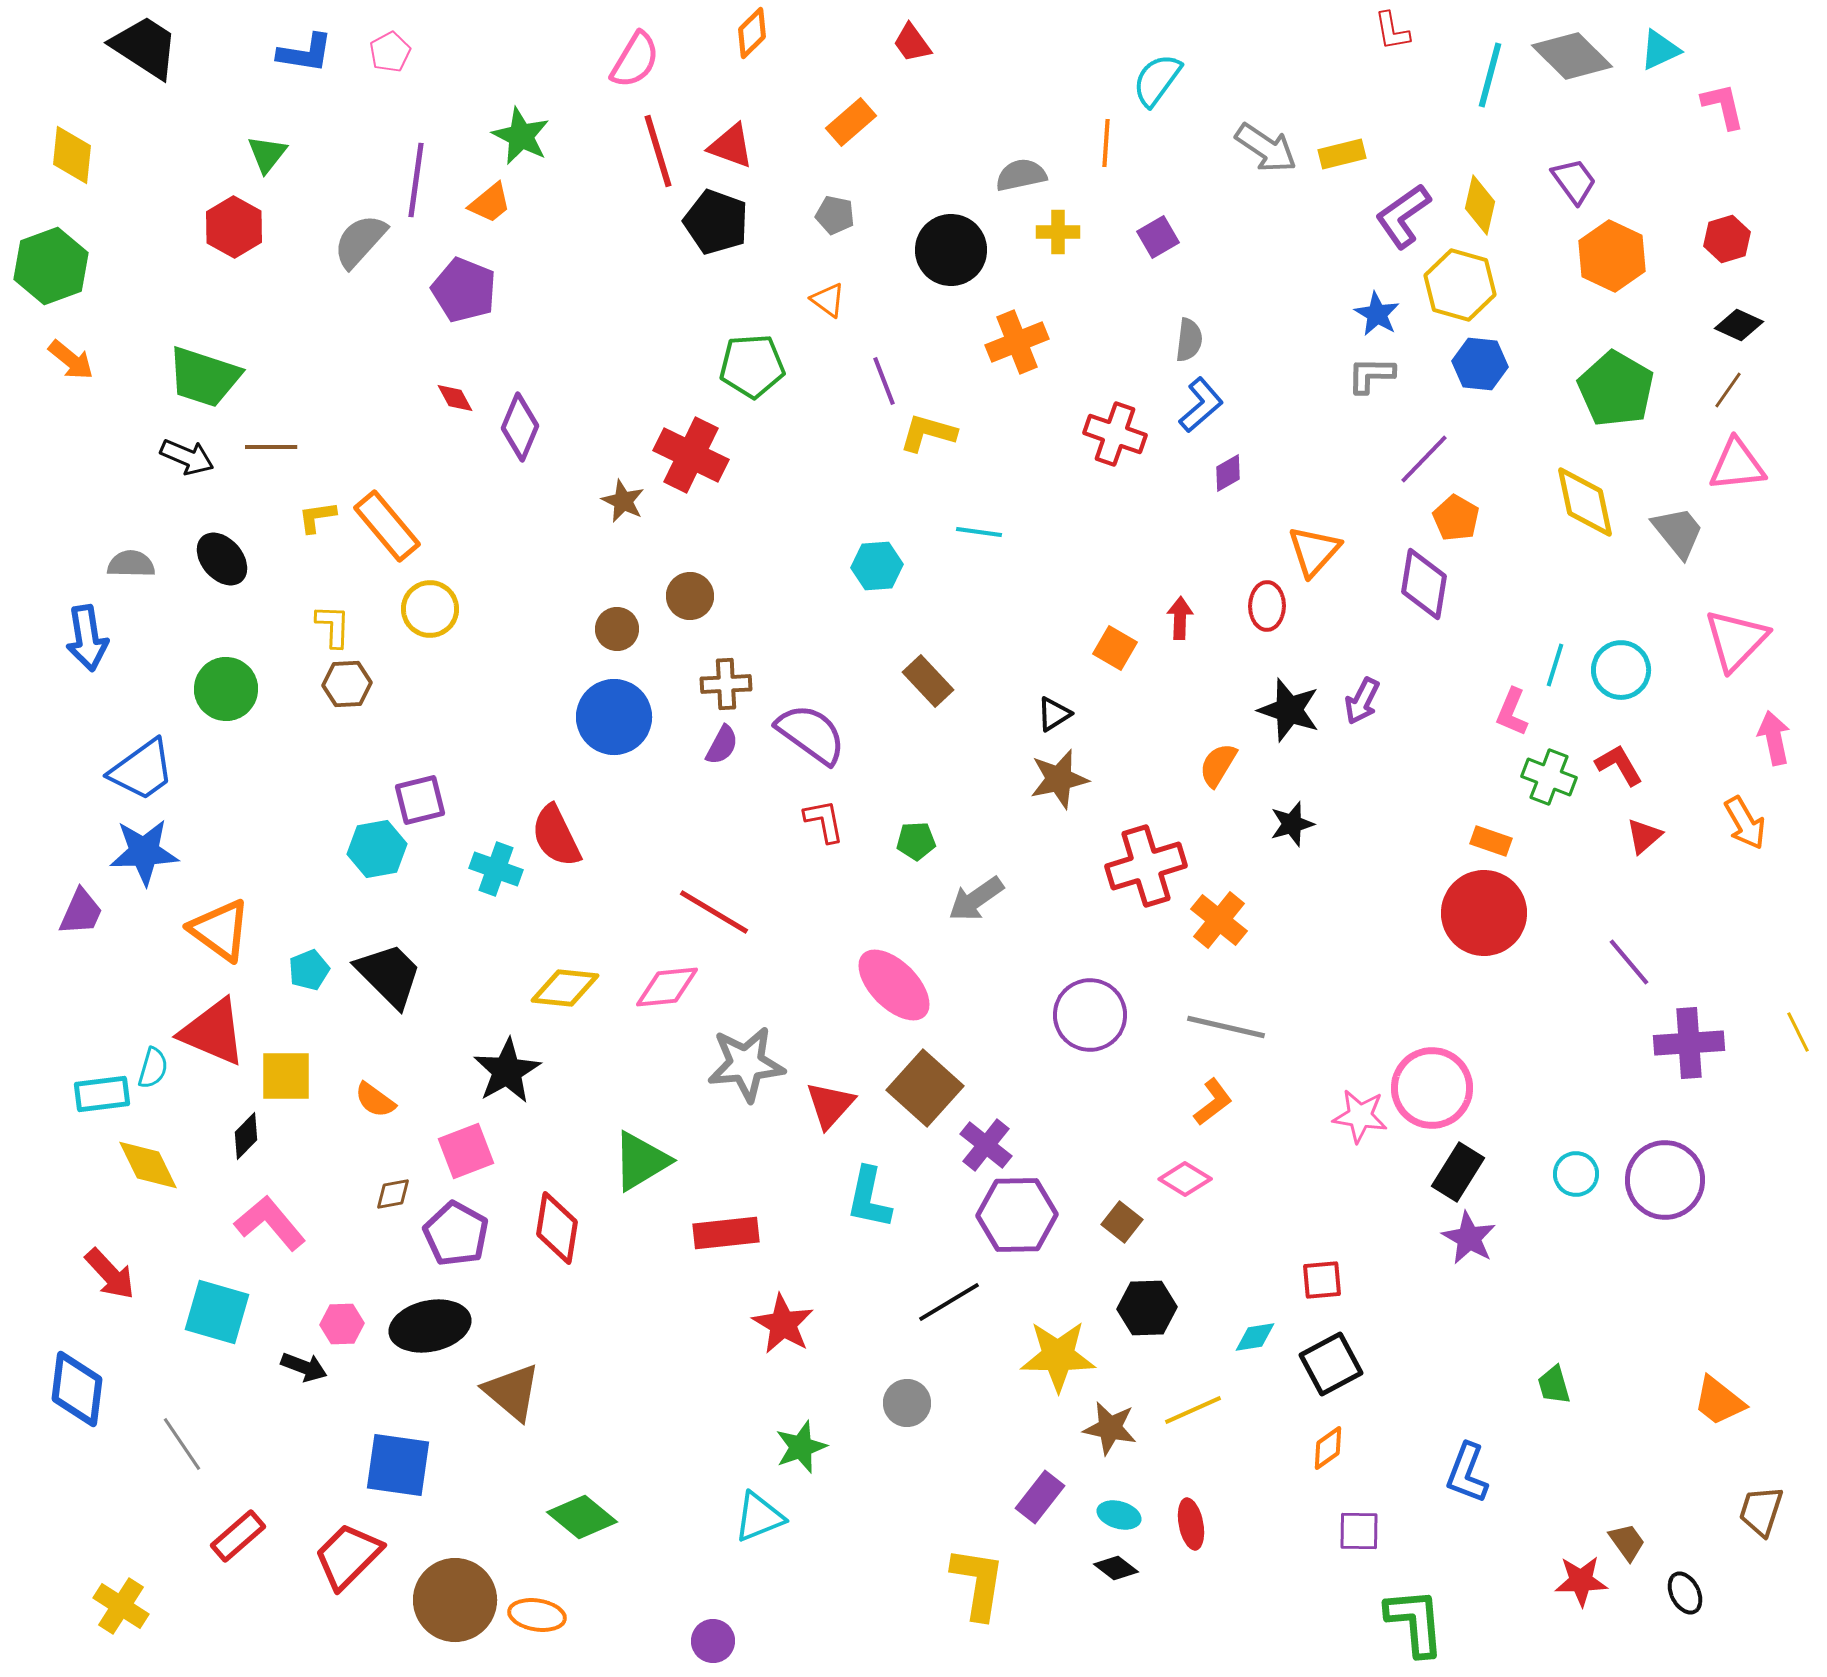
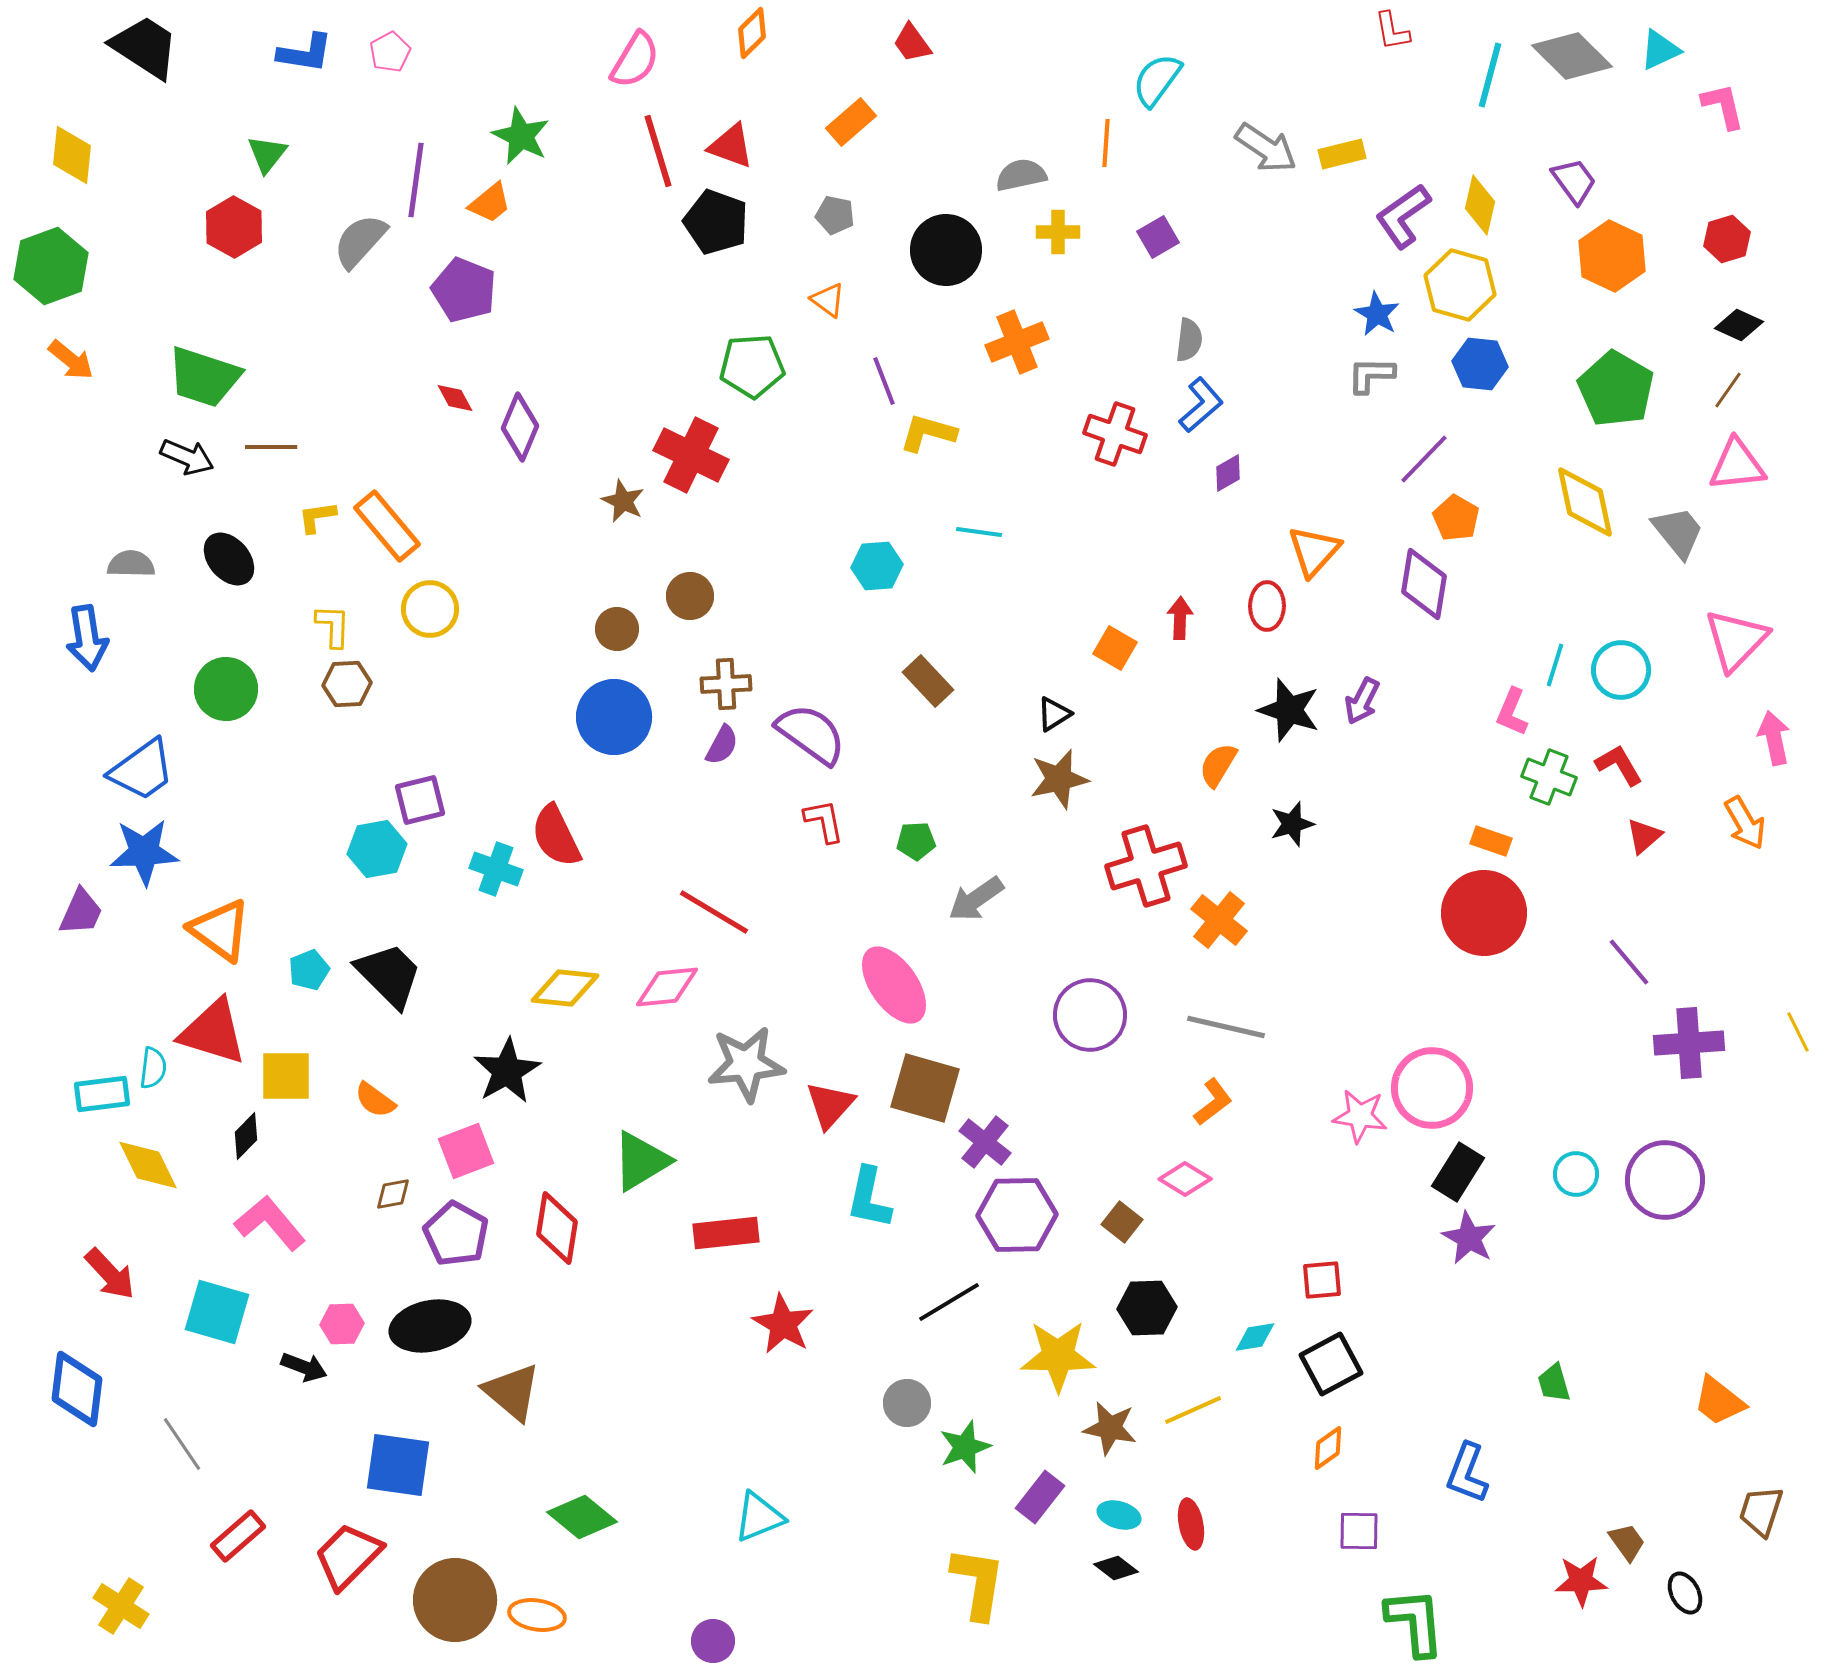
black circle at (951, 250): moved 5 px left
black ellipse at (222, 559): moved 7 px right
pink ellipse at (894, 985): rotated 10 degrees clockwise
red triangle at (213, 1032): rotated 6 degrees counterclockwise
cyan semicircle at (153, 1068): rotated 9 degrees counterclockwise
brown square at (925, 1088): rotated 26 degrees counterclockwise
purple cross at (986, 1145): moved 1 px left, 3 px up
green trapezoid at (1554, 1385): moved 2 px up
green star at (801, 1447): moved 164 px right
